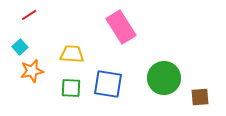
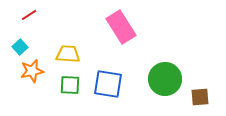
yellow trapezoid: moved 4 px left
green circle: moved 1 px right, 1 px down
green square: moved 1 px left, 3 px up
